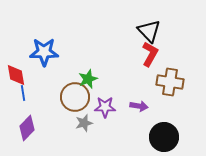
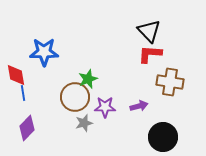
red L-shape: rotated 115 degrees counterclockwise
purple arrow: rotated 24 degrees counterclockwise
black circle: moved 1 px left
